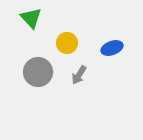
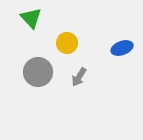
blue ellipse: moved 10 px right
gray arrow: moved 2 px down
